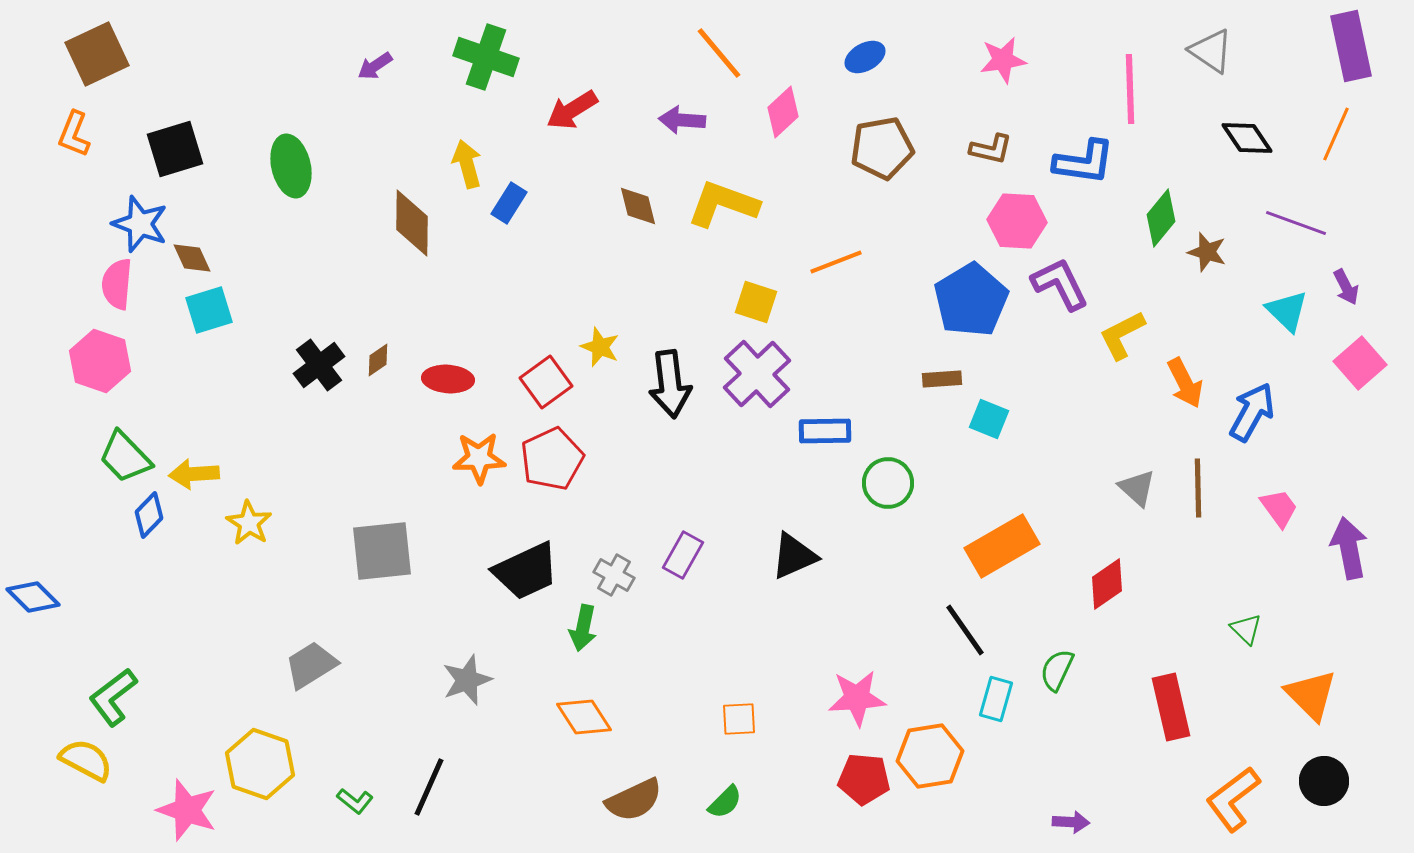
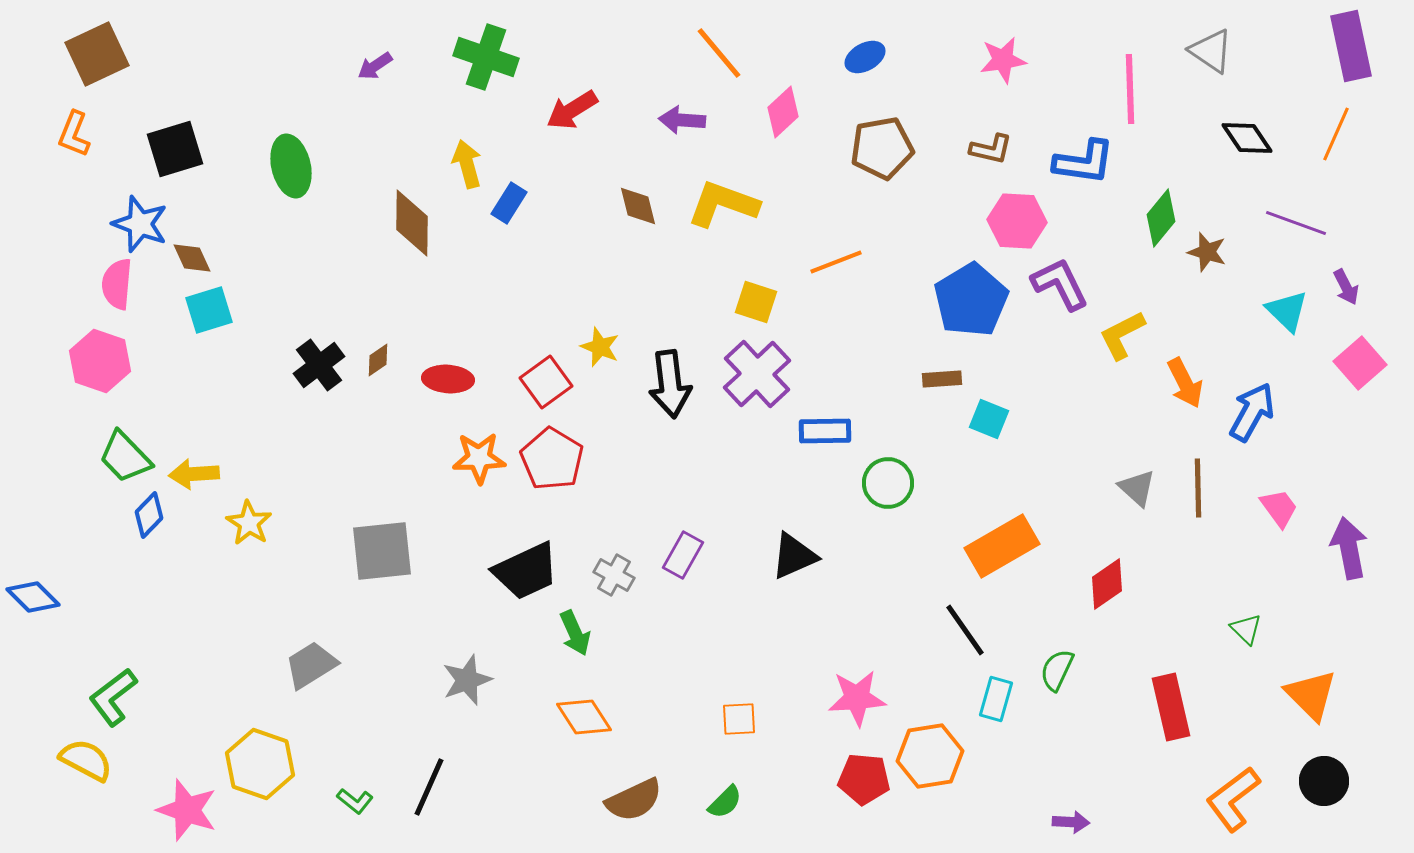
red pentagon at (552, 459): rotated 16 degrees counterclockwise
green arrow at (583, 628): moved 8 px left, 5 px down; rotated 36 degrees counterclockwise
